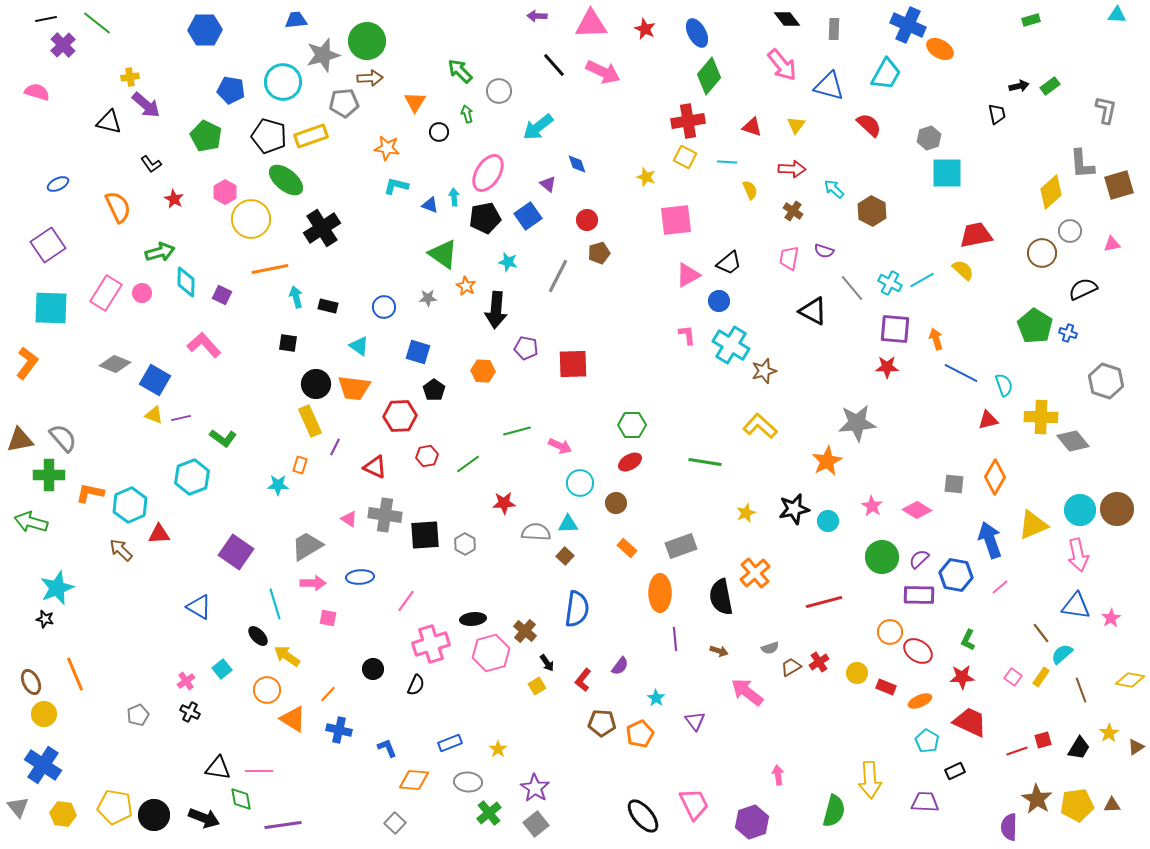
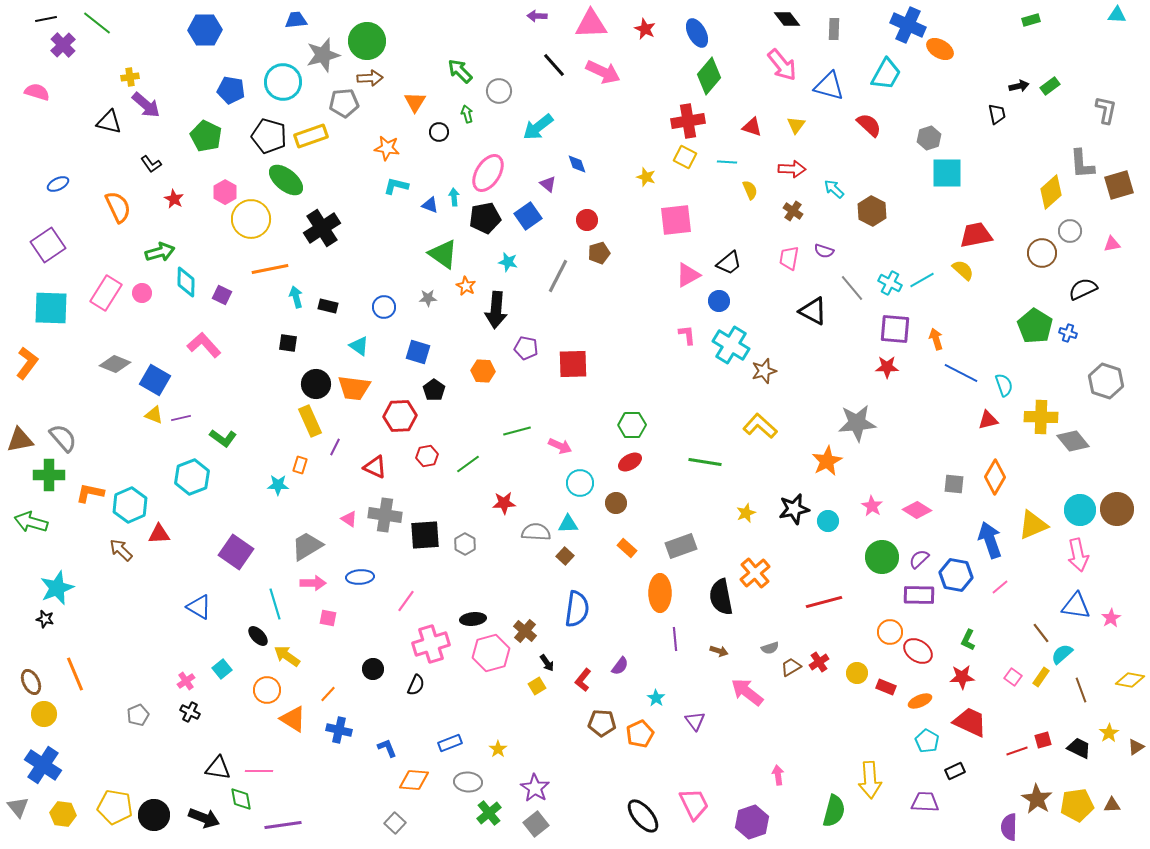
black trapezoid at (1079, 748): rotated 95 degrees counterclockwise
